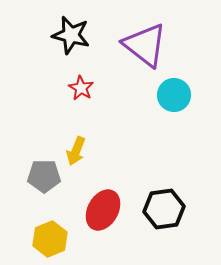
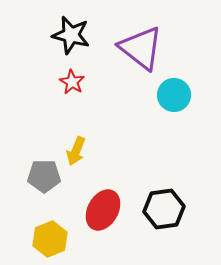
purple triangle: moved 4 px left, 3 px down
red star: moved 9 px left, 6 px up
